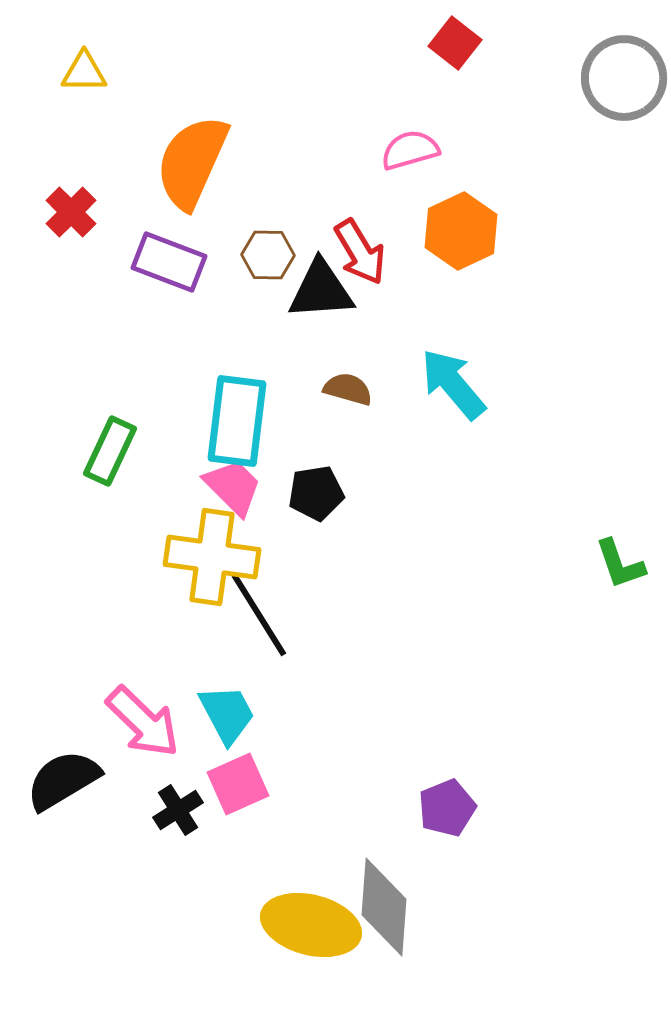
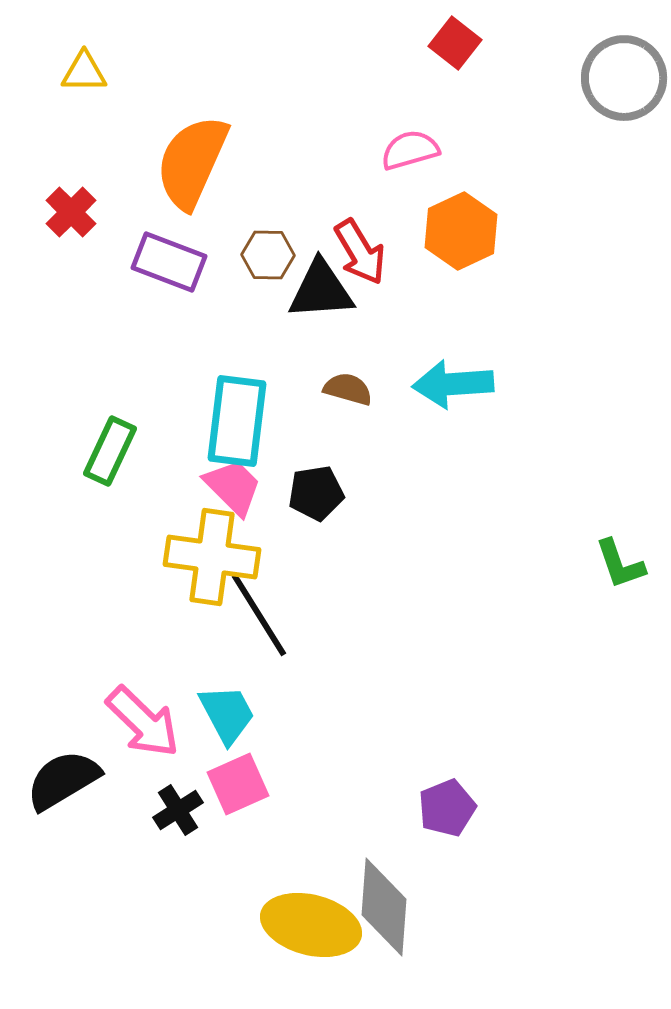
cyan arrow: rotated 54 degrees counterclockwise
